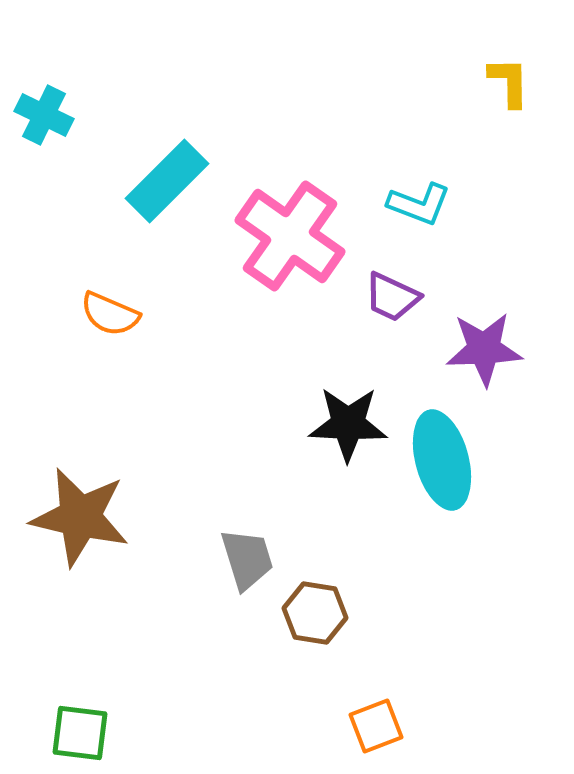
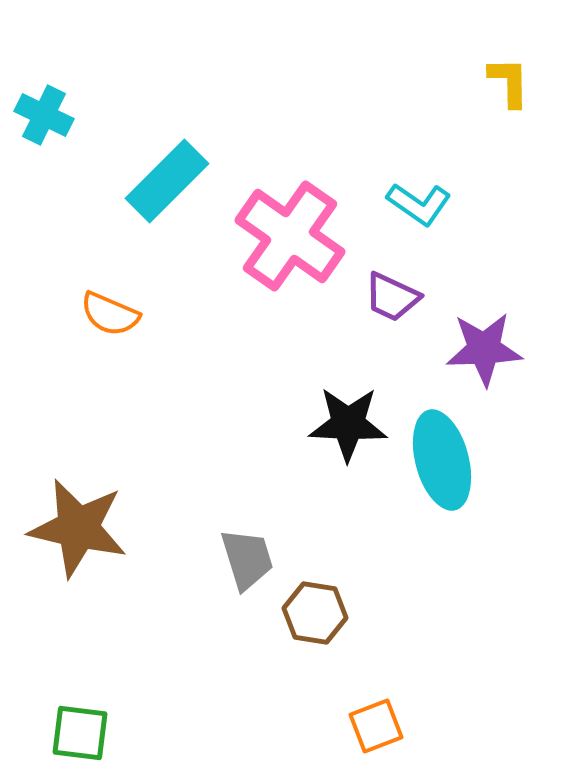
cyan L-shape: rotated 14 degrees clockwise
brown star: moved 2 px left, 11 px down
